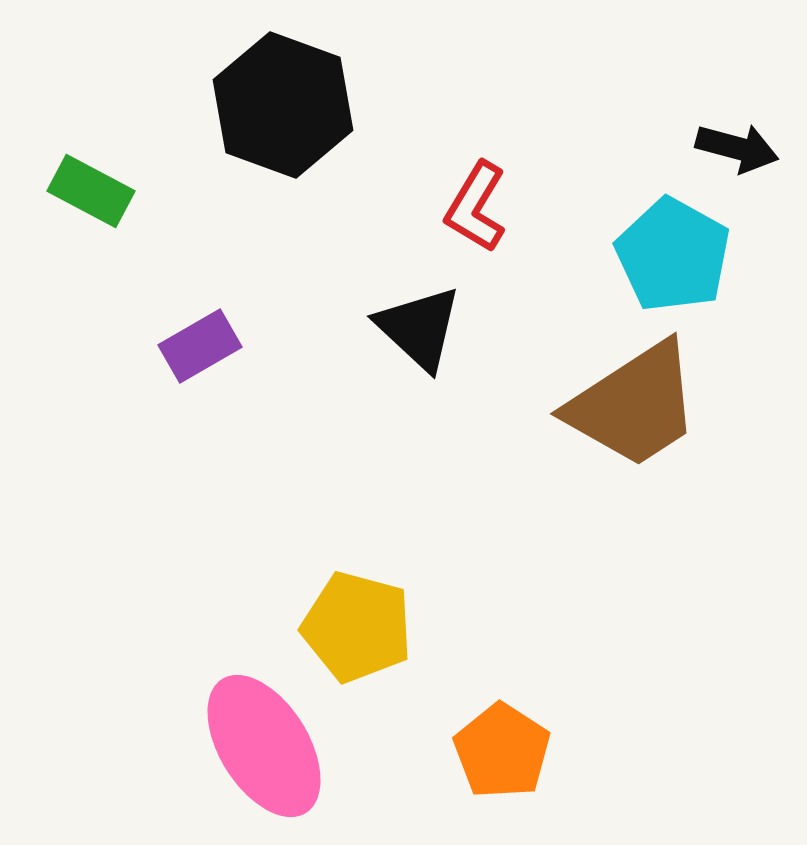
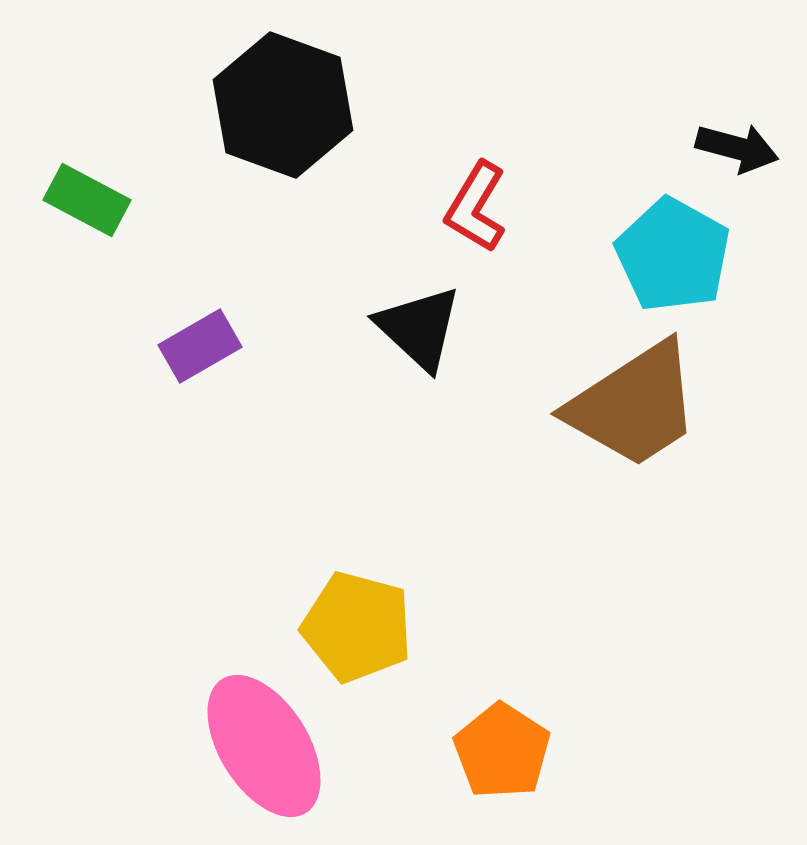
green rectangle: moved 4 px left, 9 px down
